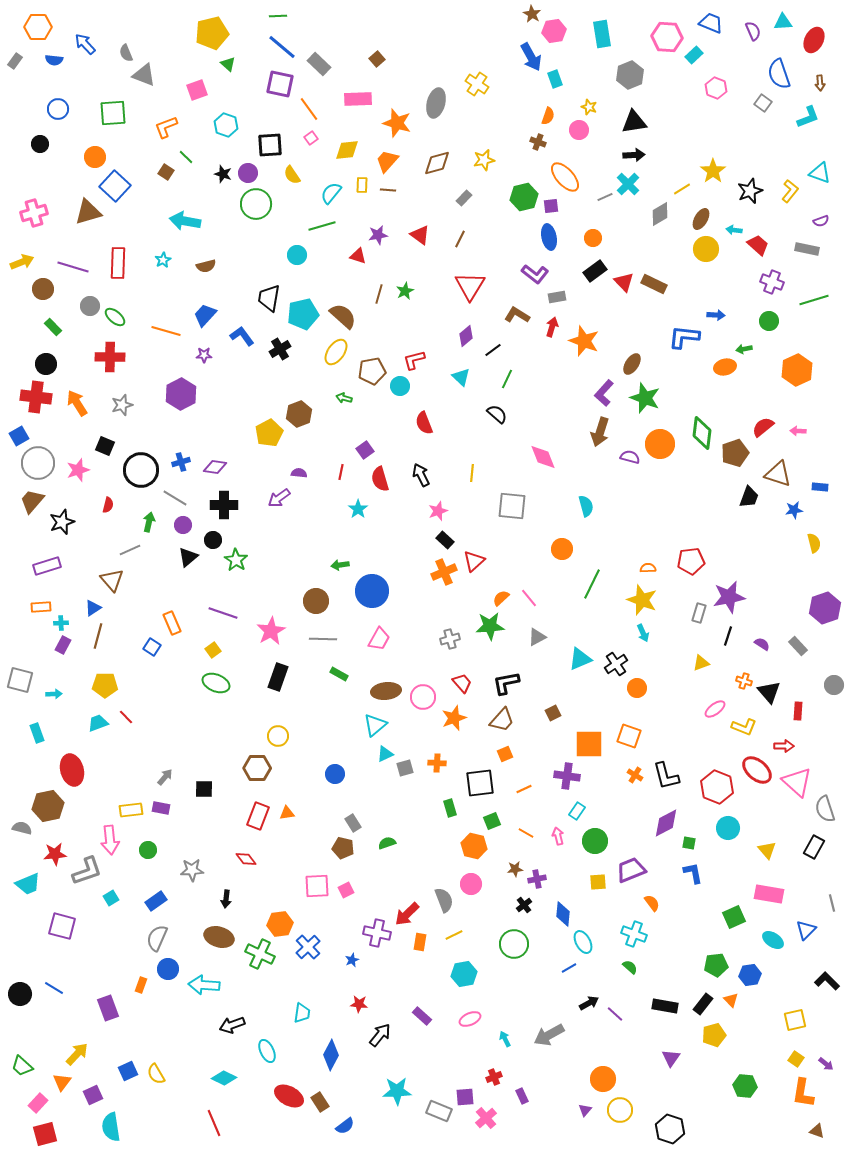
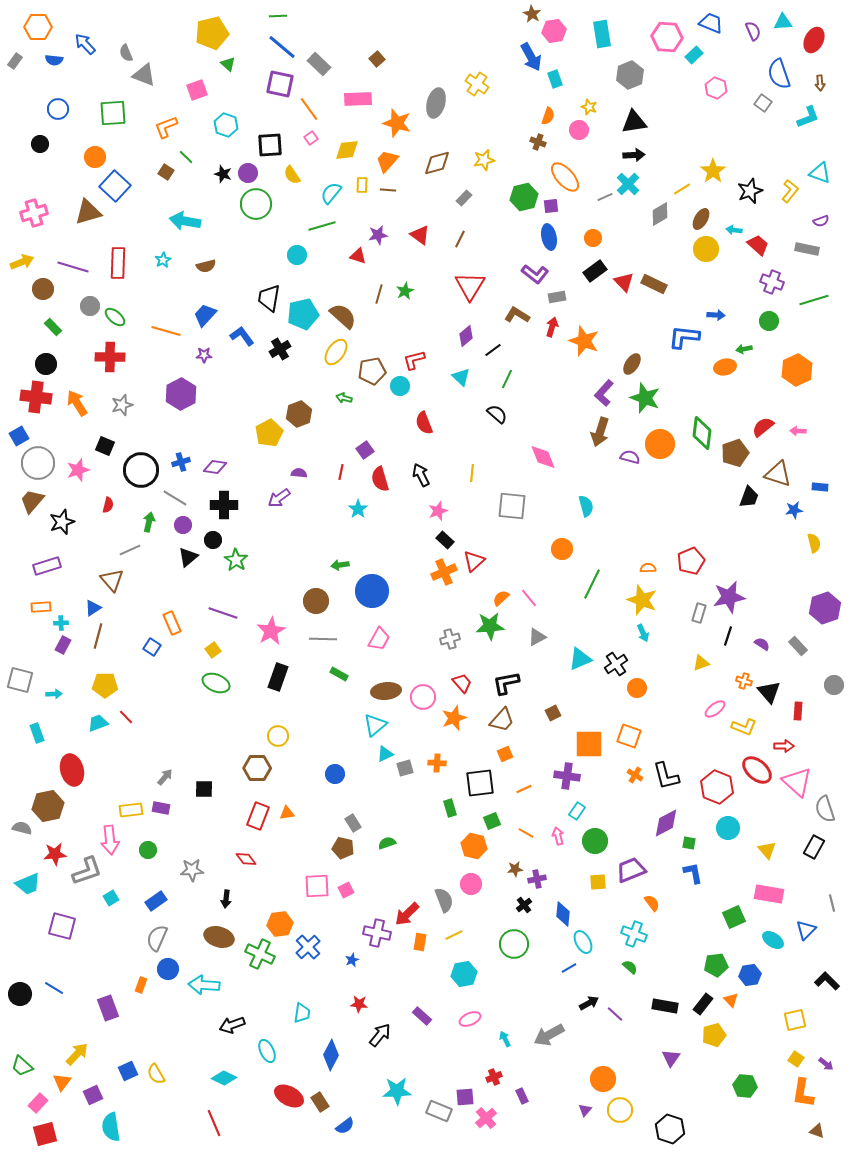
red pentagon at (691, 561): rotated 16 degrees counterclockwise
